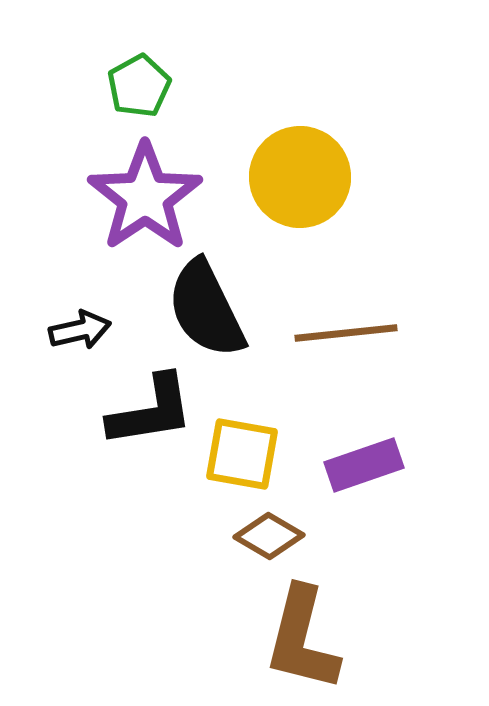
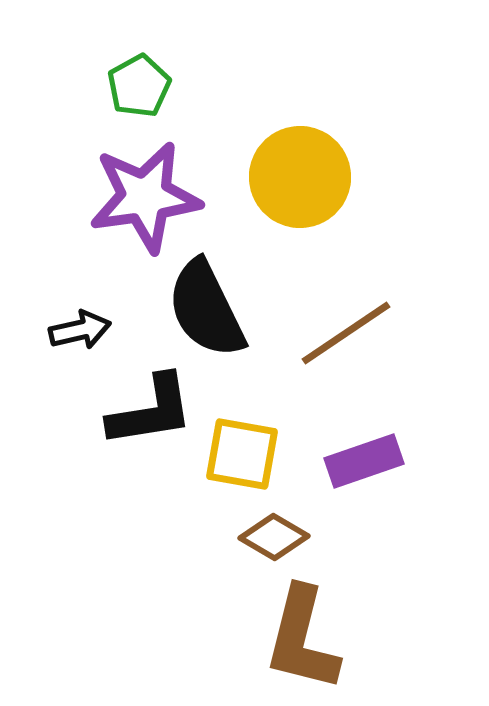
purple star: rotated 26 degrees clockwise
brown line: rotated 28 degrees counterclockwise
purple rectangle: moved 4 px up
brown diamond: moved 5 px right, 1 px down
